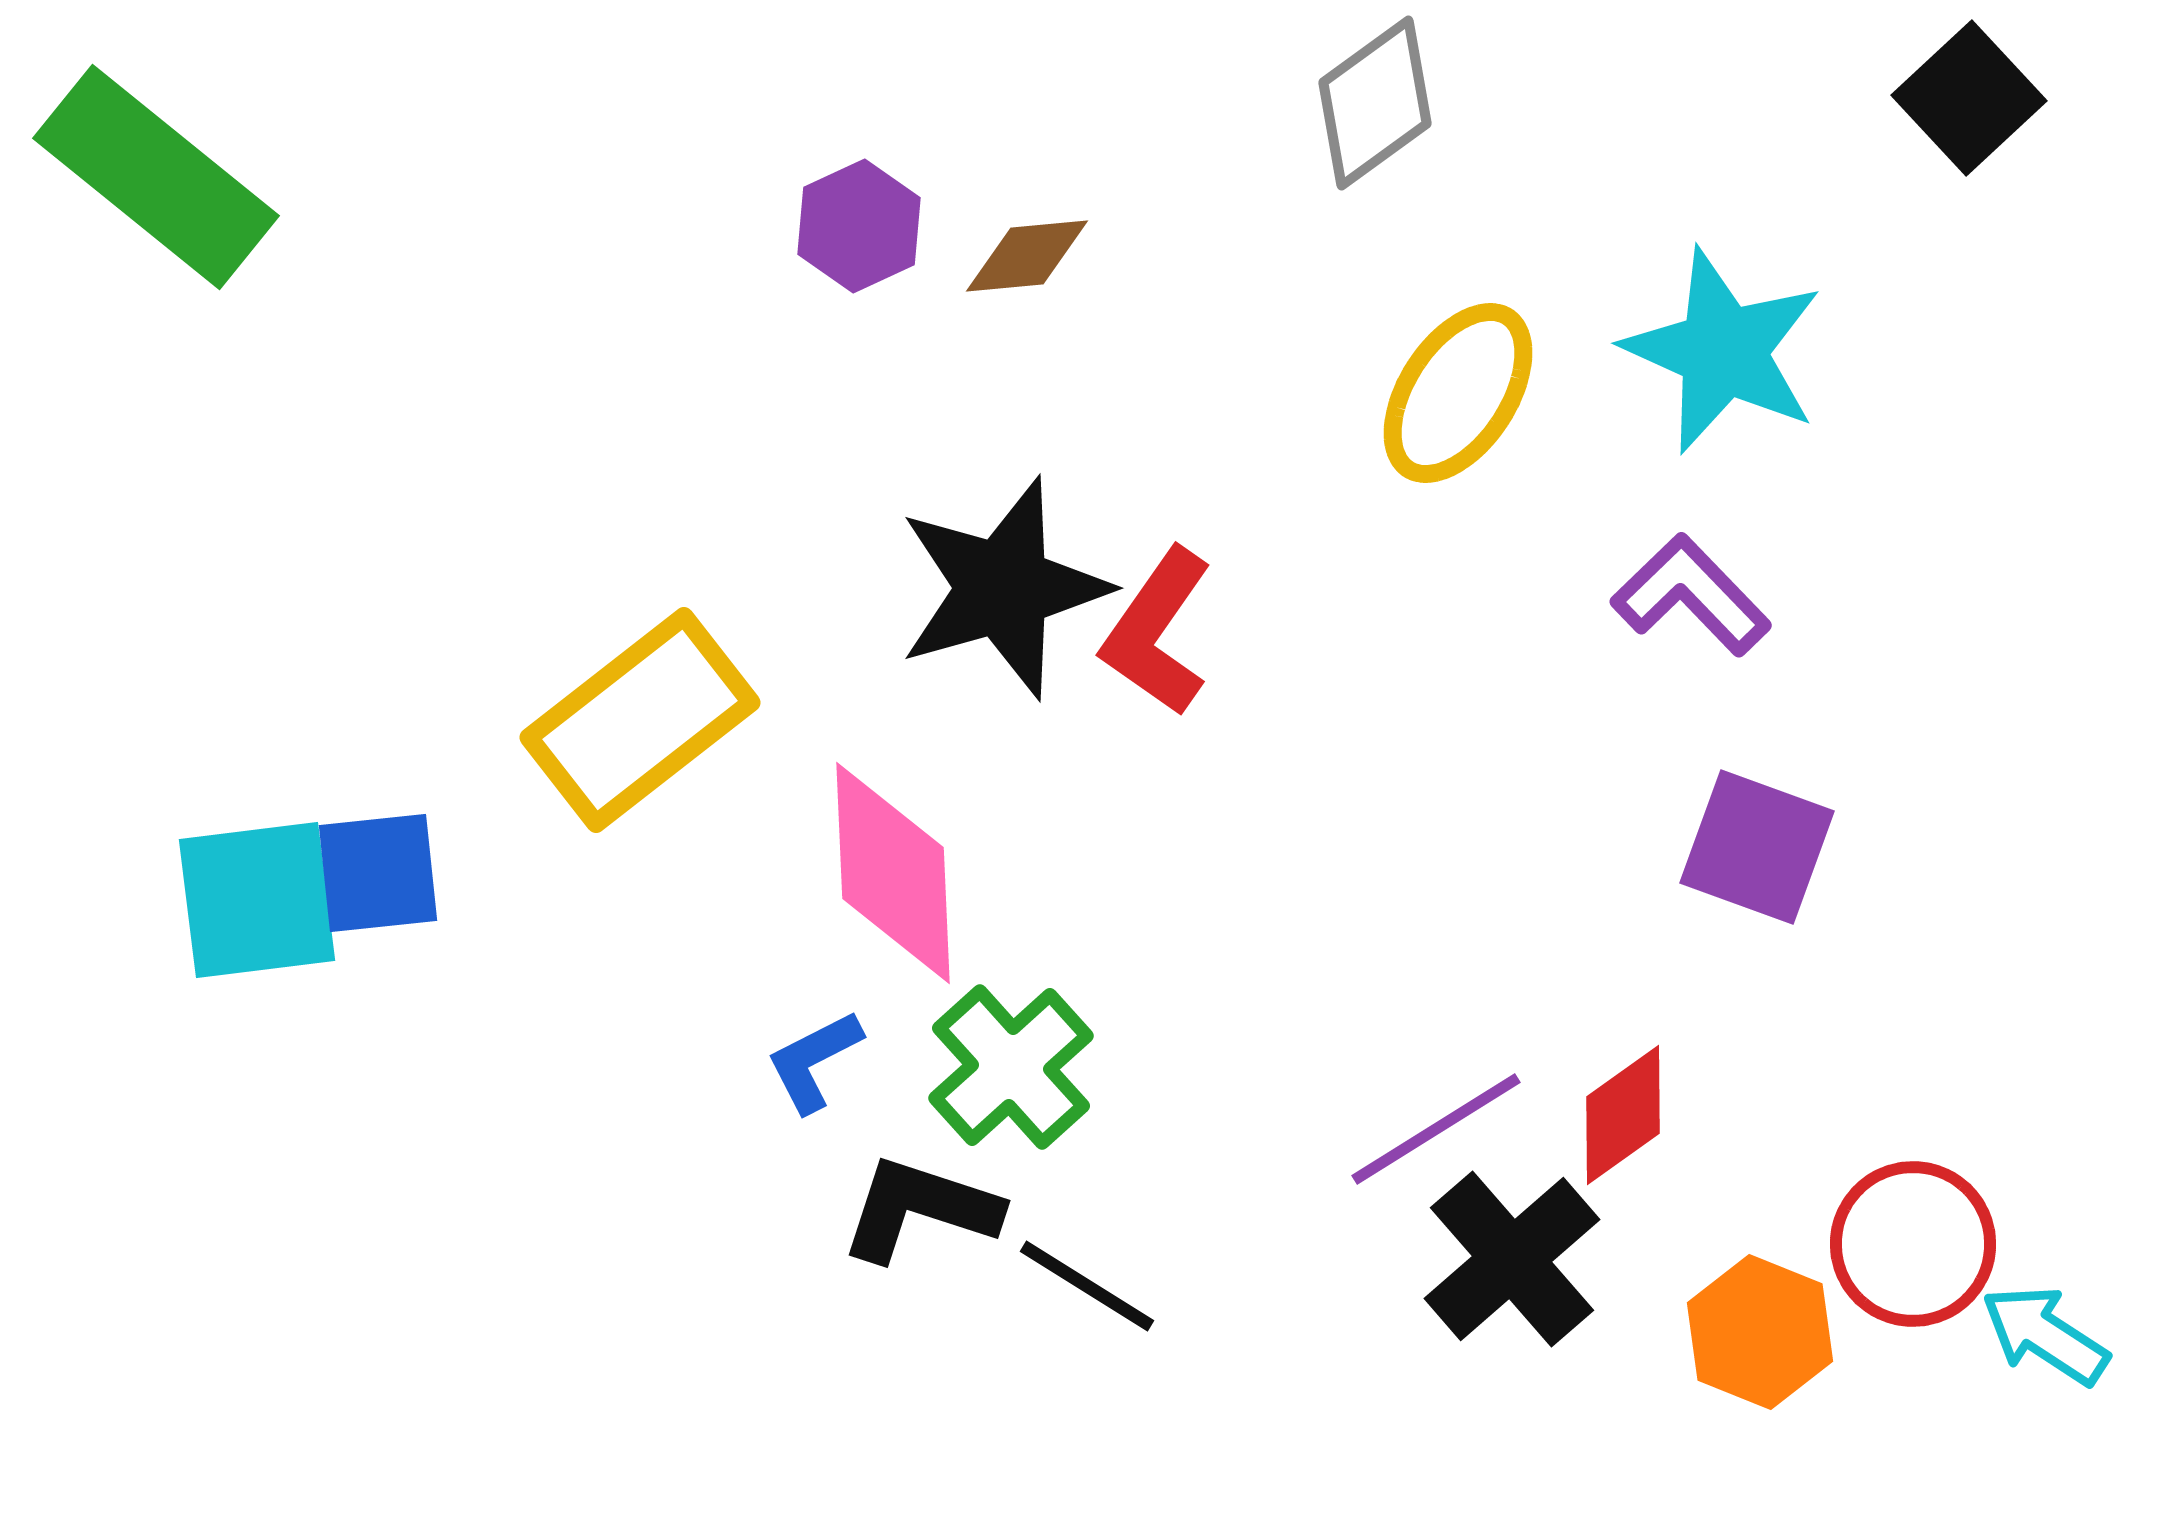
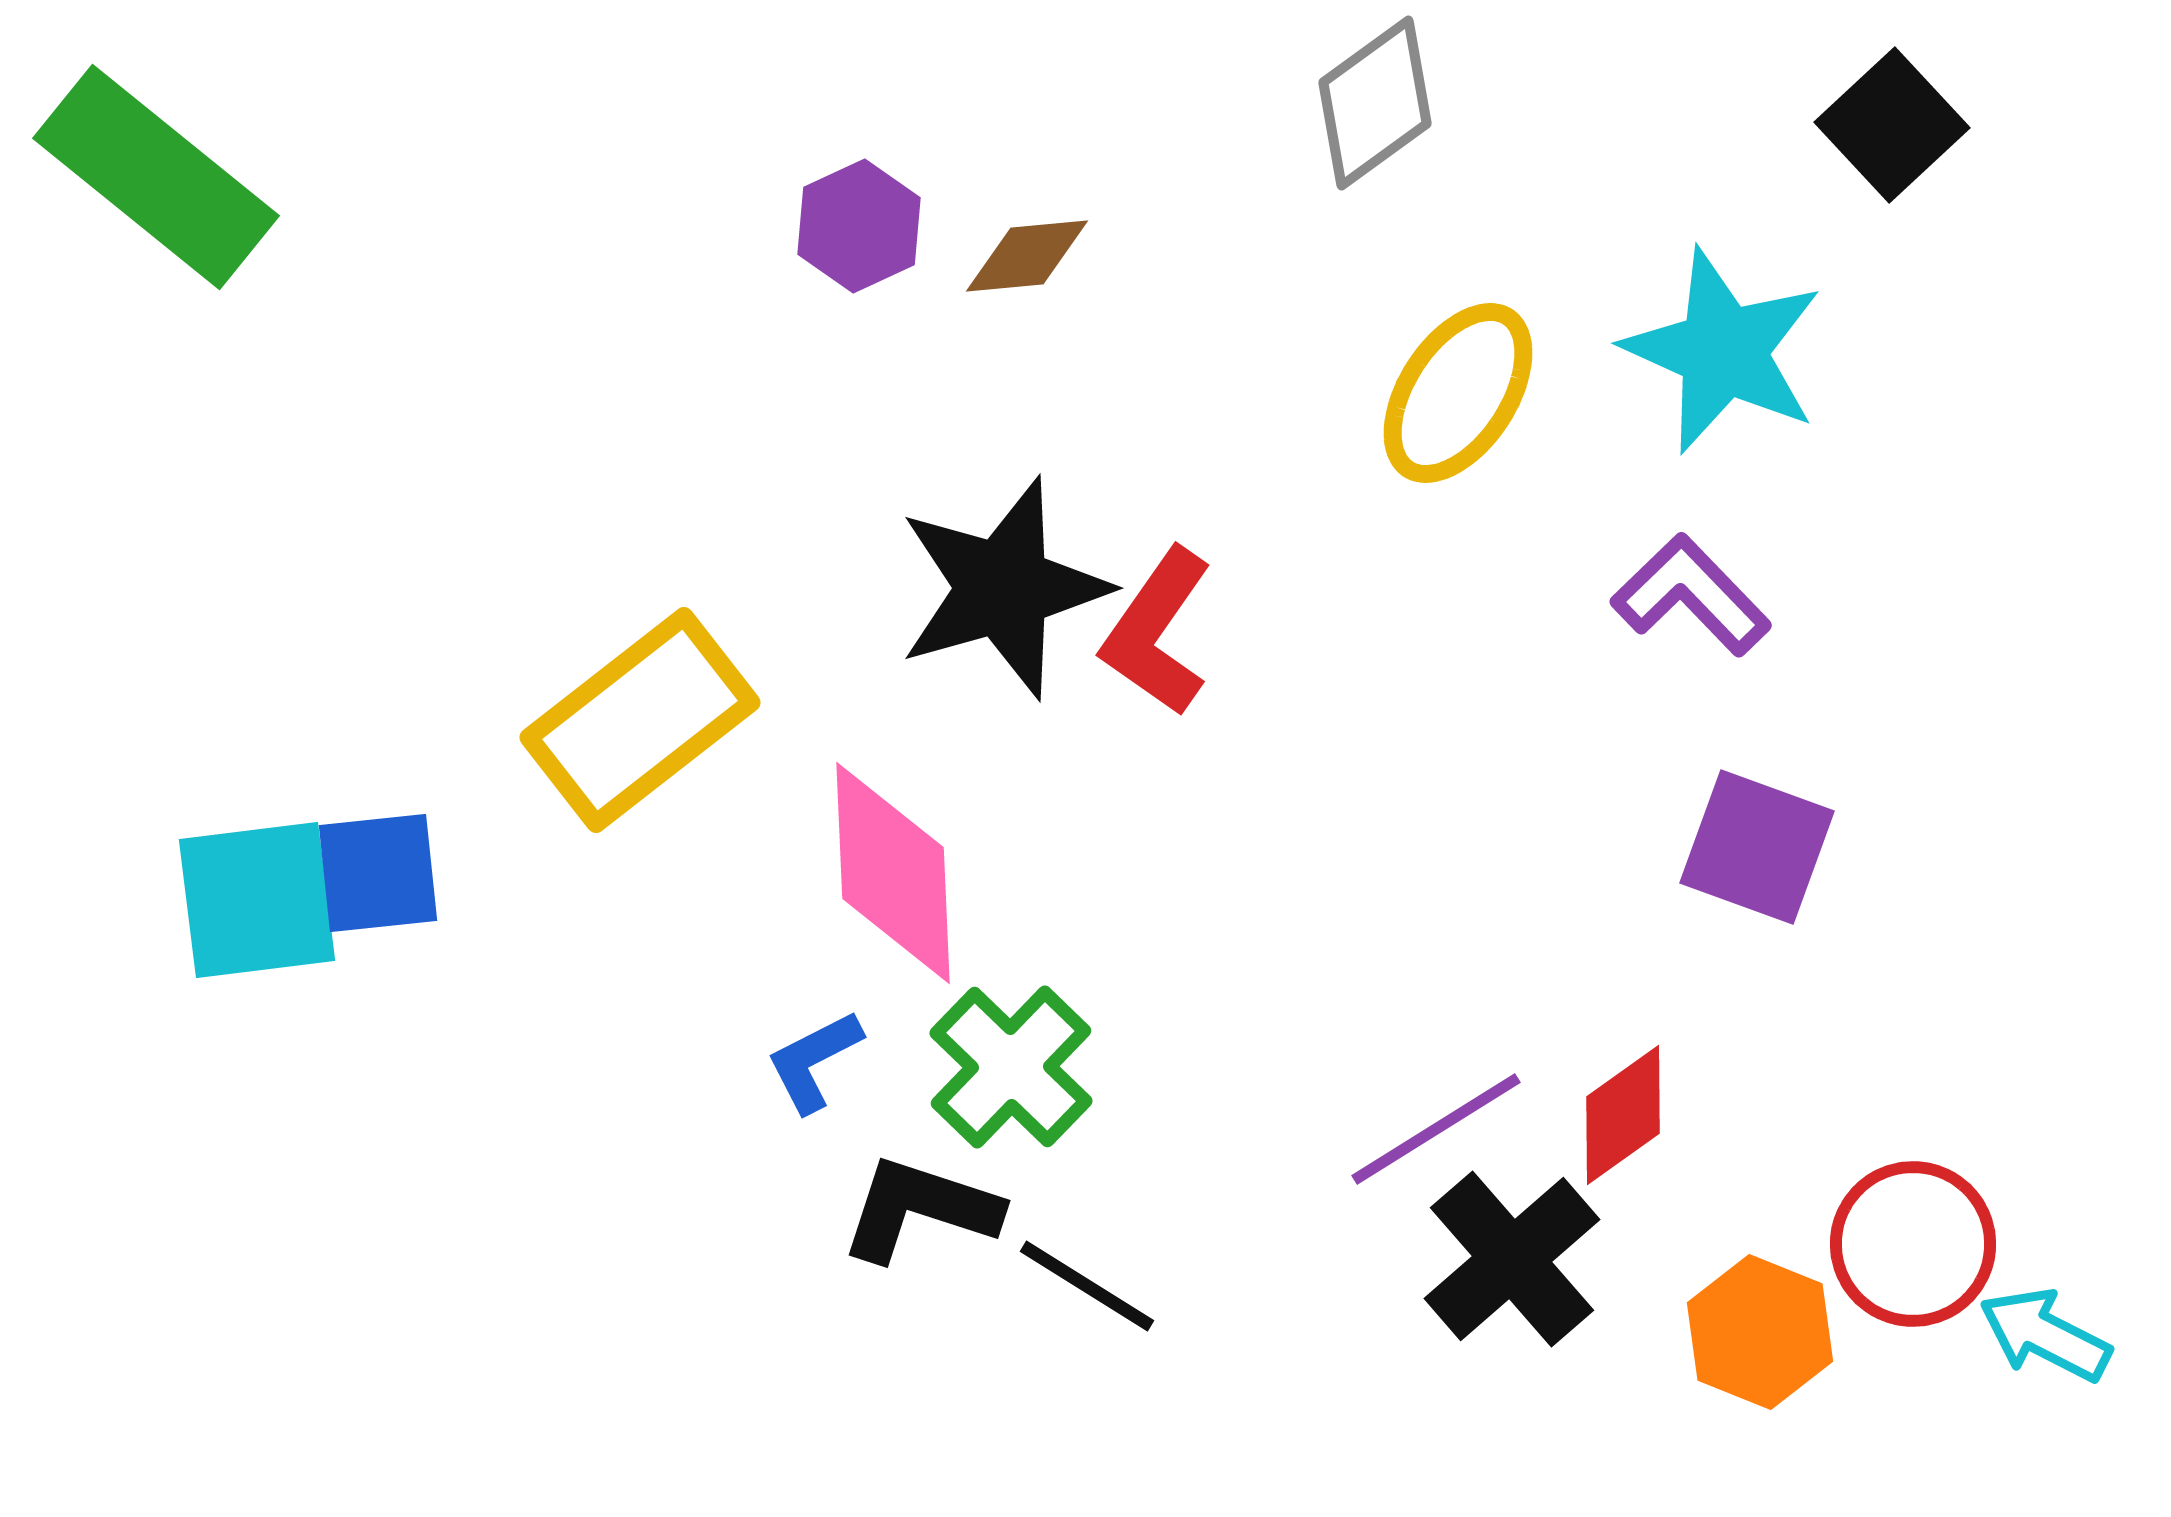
black square: moved 77 px left, 27 px down
green cross: rotated 4 degrees counterclockwise
cyan arrow: rotated 6 degrees counterclockwise
